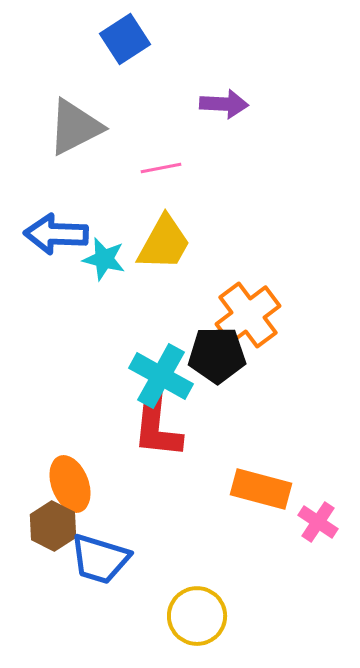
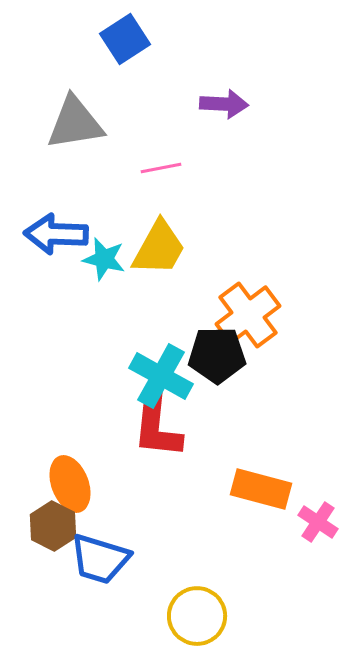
gray triangle: moved 4 px up; rotated 18 degrees clockwise
yellow trapezoid: moved 5 px left, 5 px down
